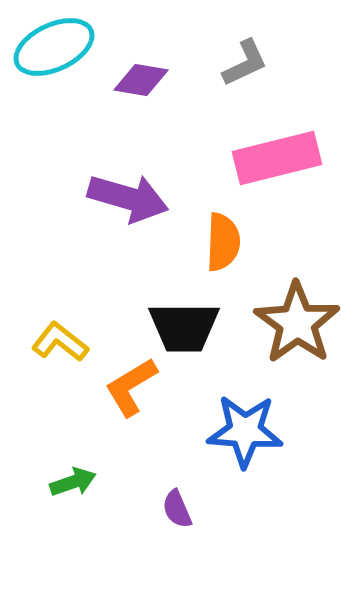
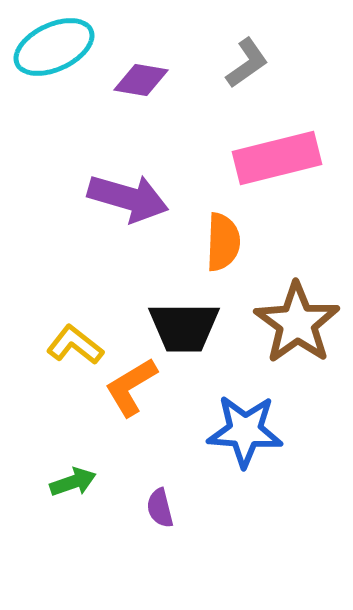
gray L-shape: moved 2 px right; rotated 10 degrees counterclockwise
yellow L-shape: moved 15 px right, 3 px down
purple semicircle: moved 17 px left, 1 px up; rotated 9 degrees clockwise
